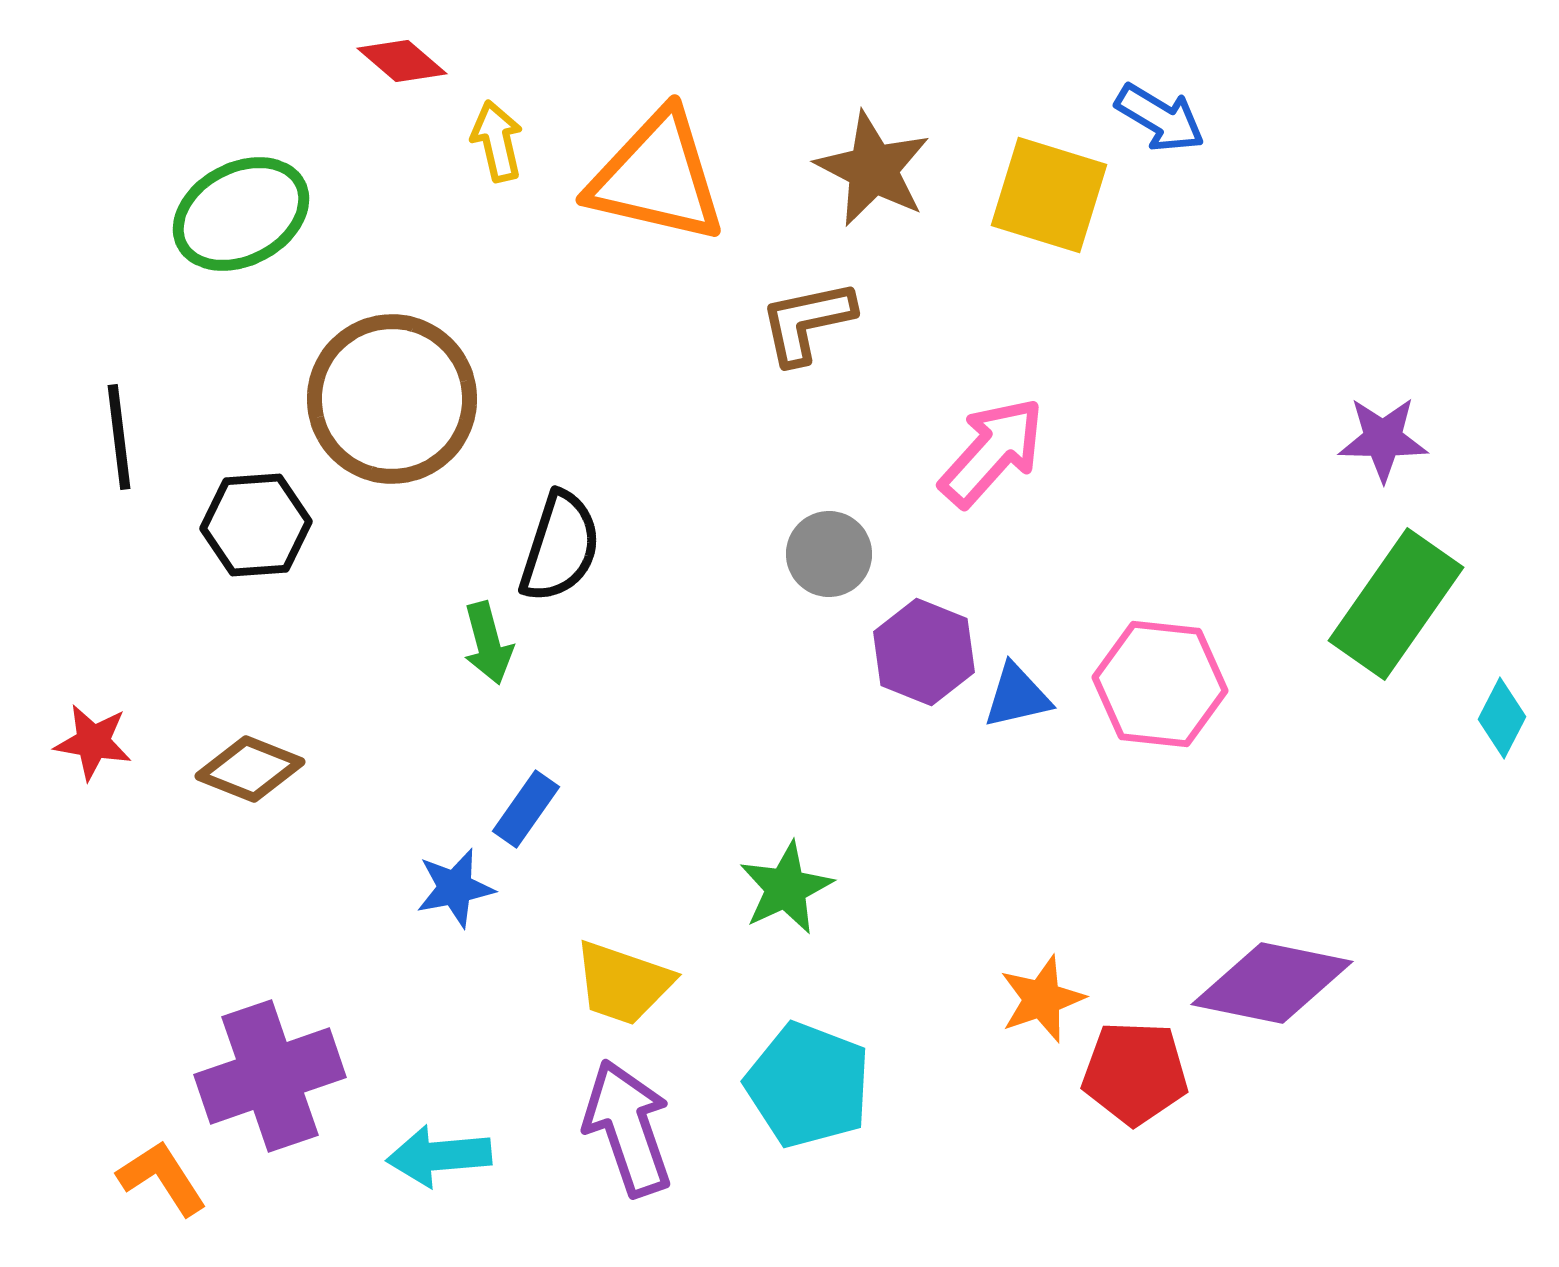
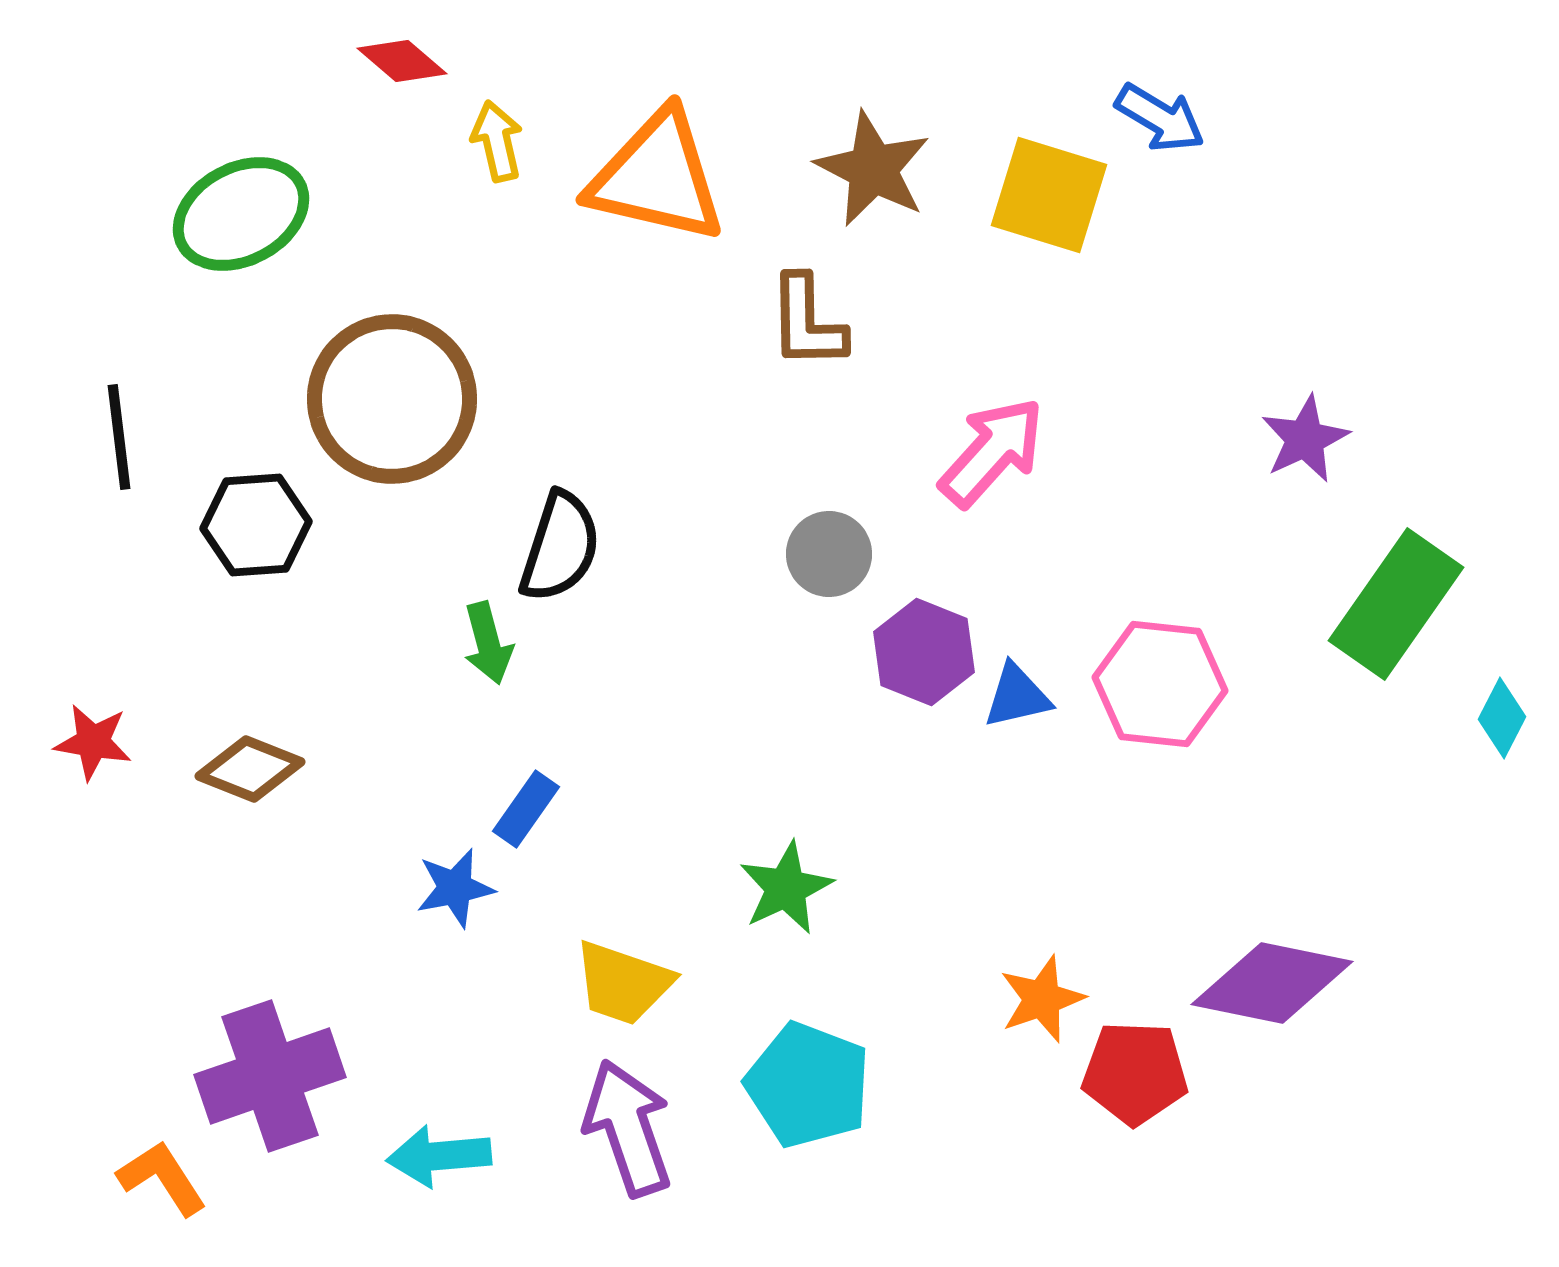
brown L-shape: rotated 79 degrees counterclockwise
purple star: moved 78 px left; rotated 26 degrees counterclockwise
